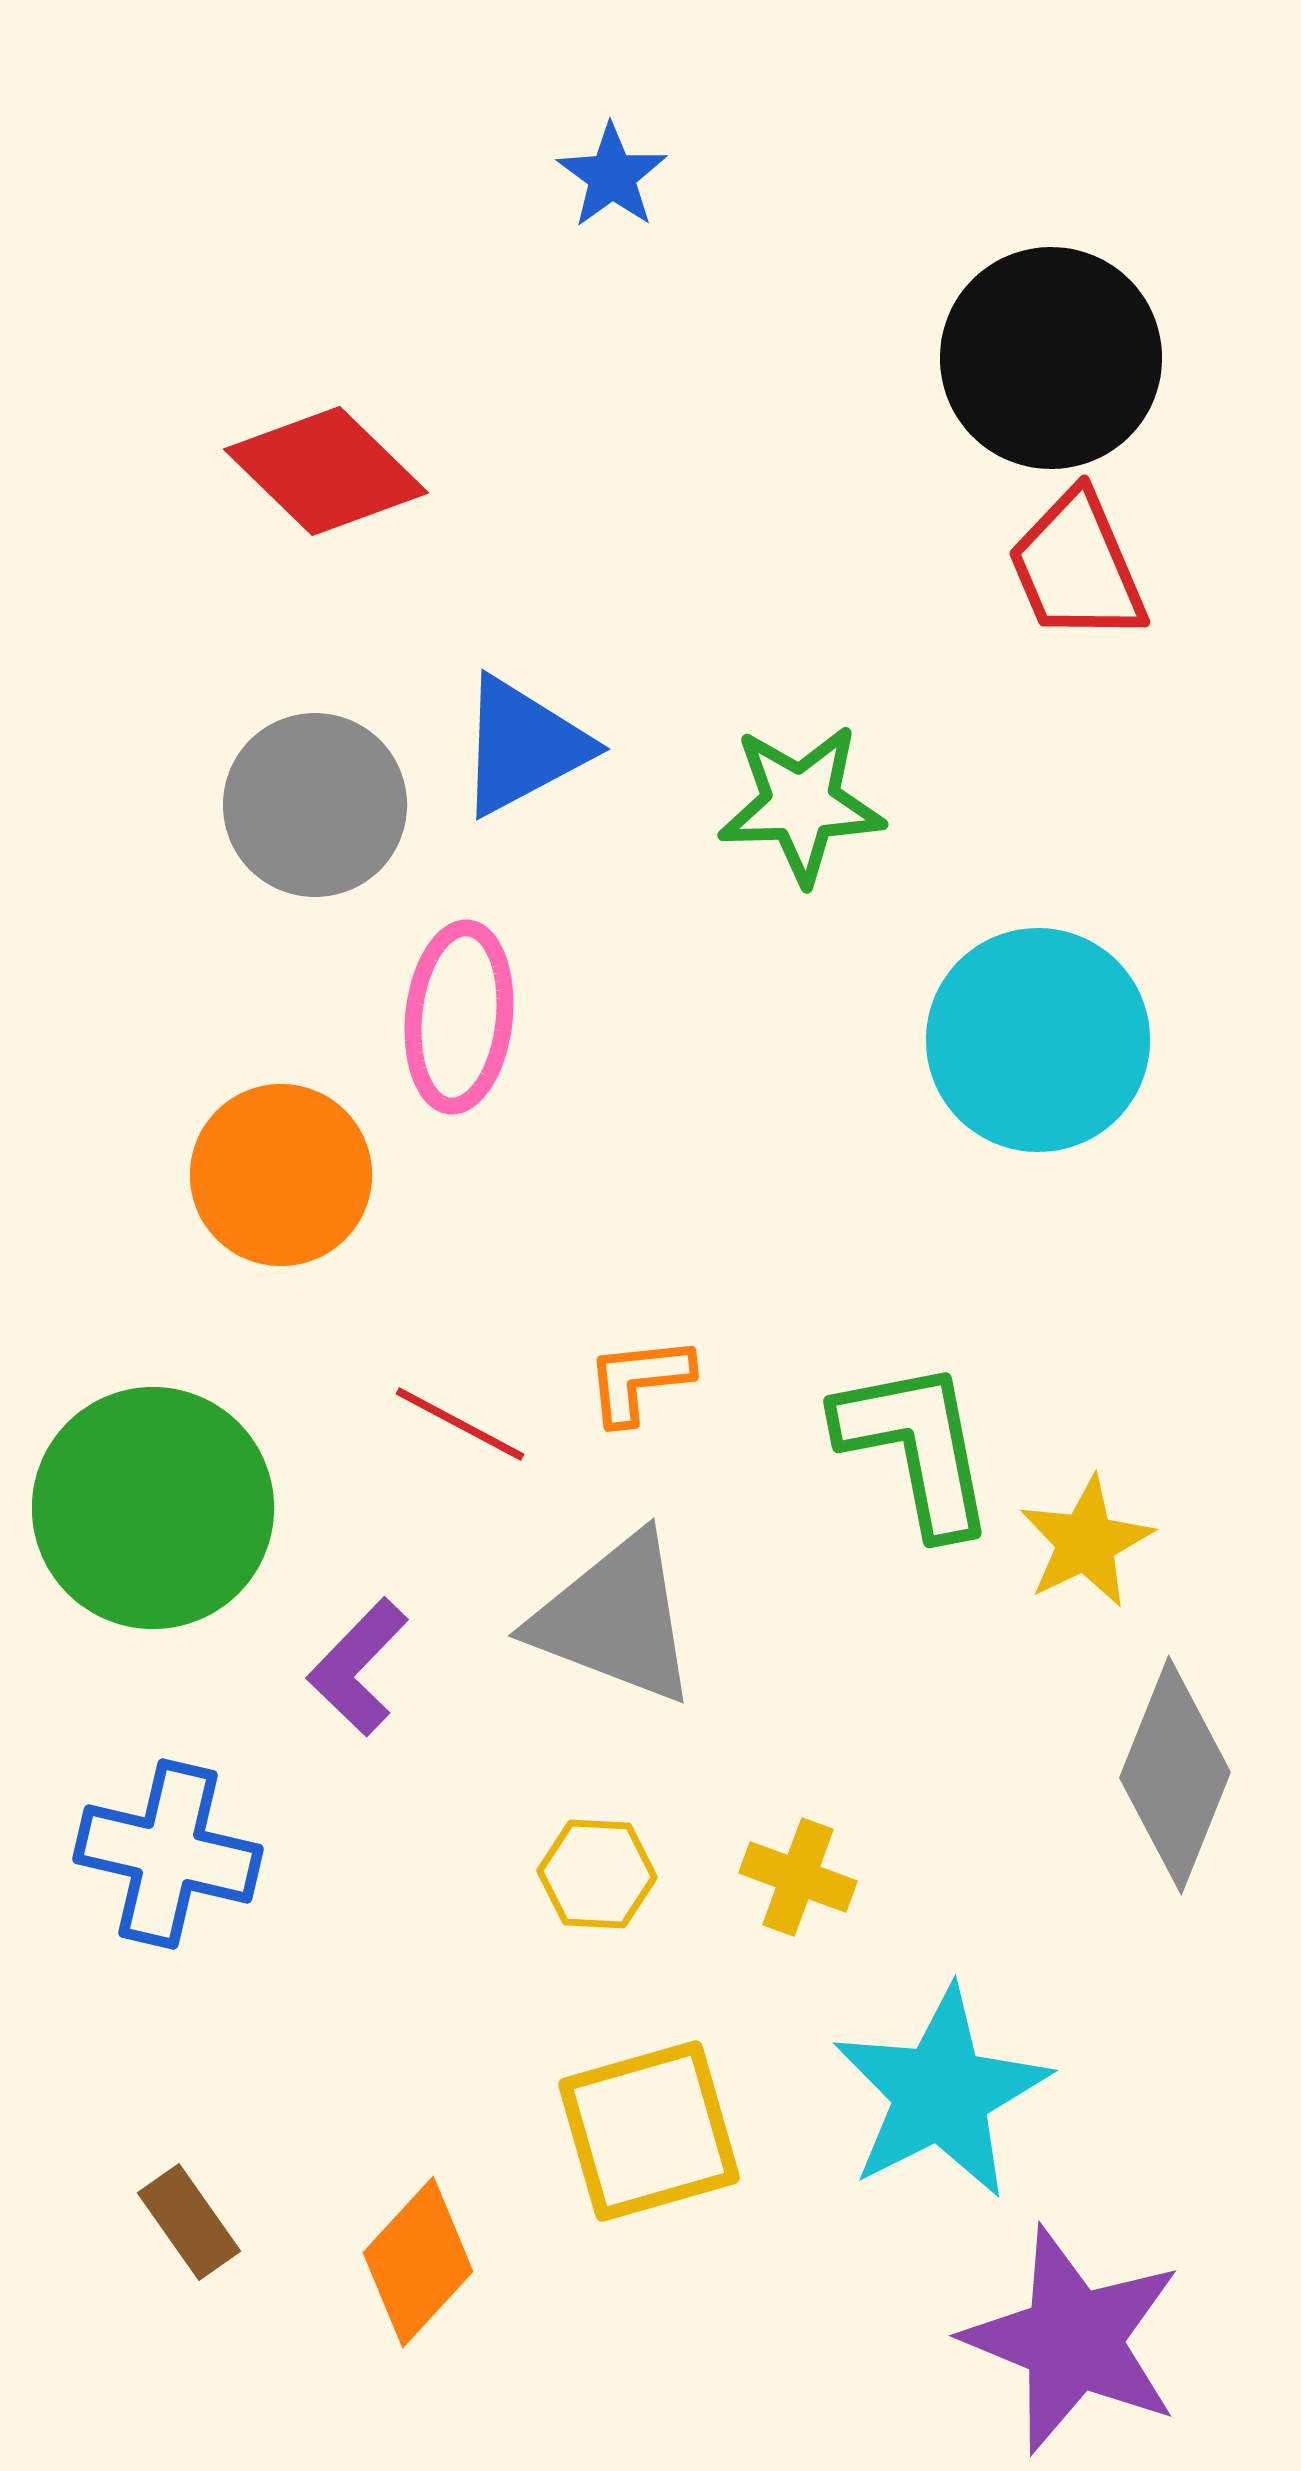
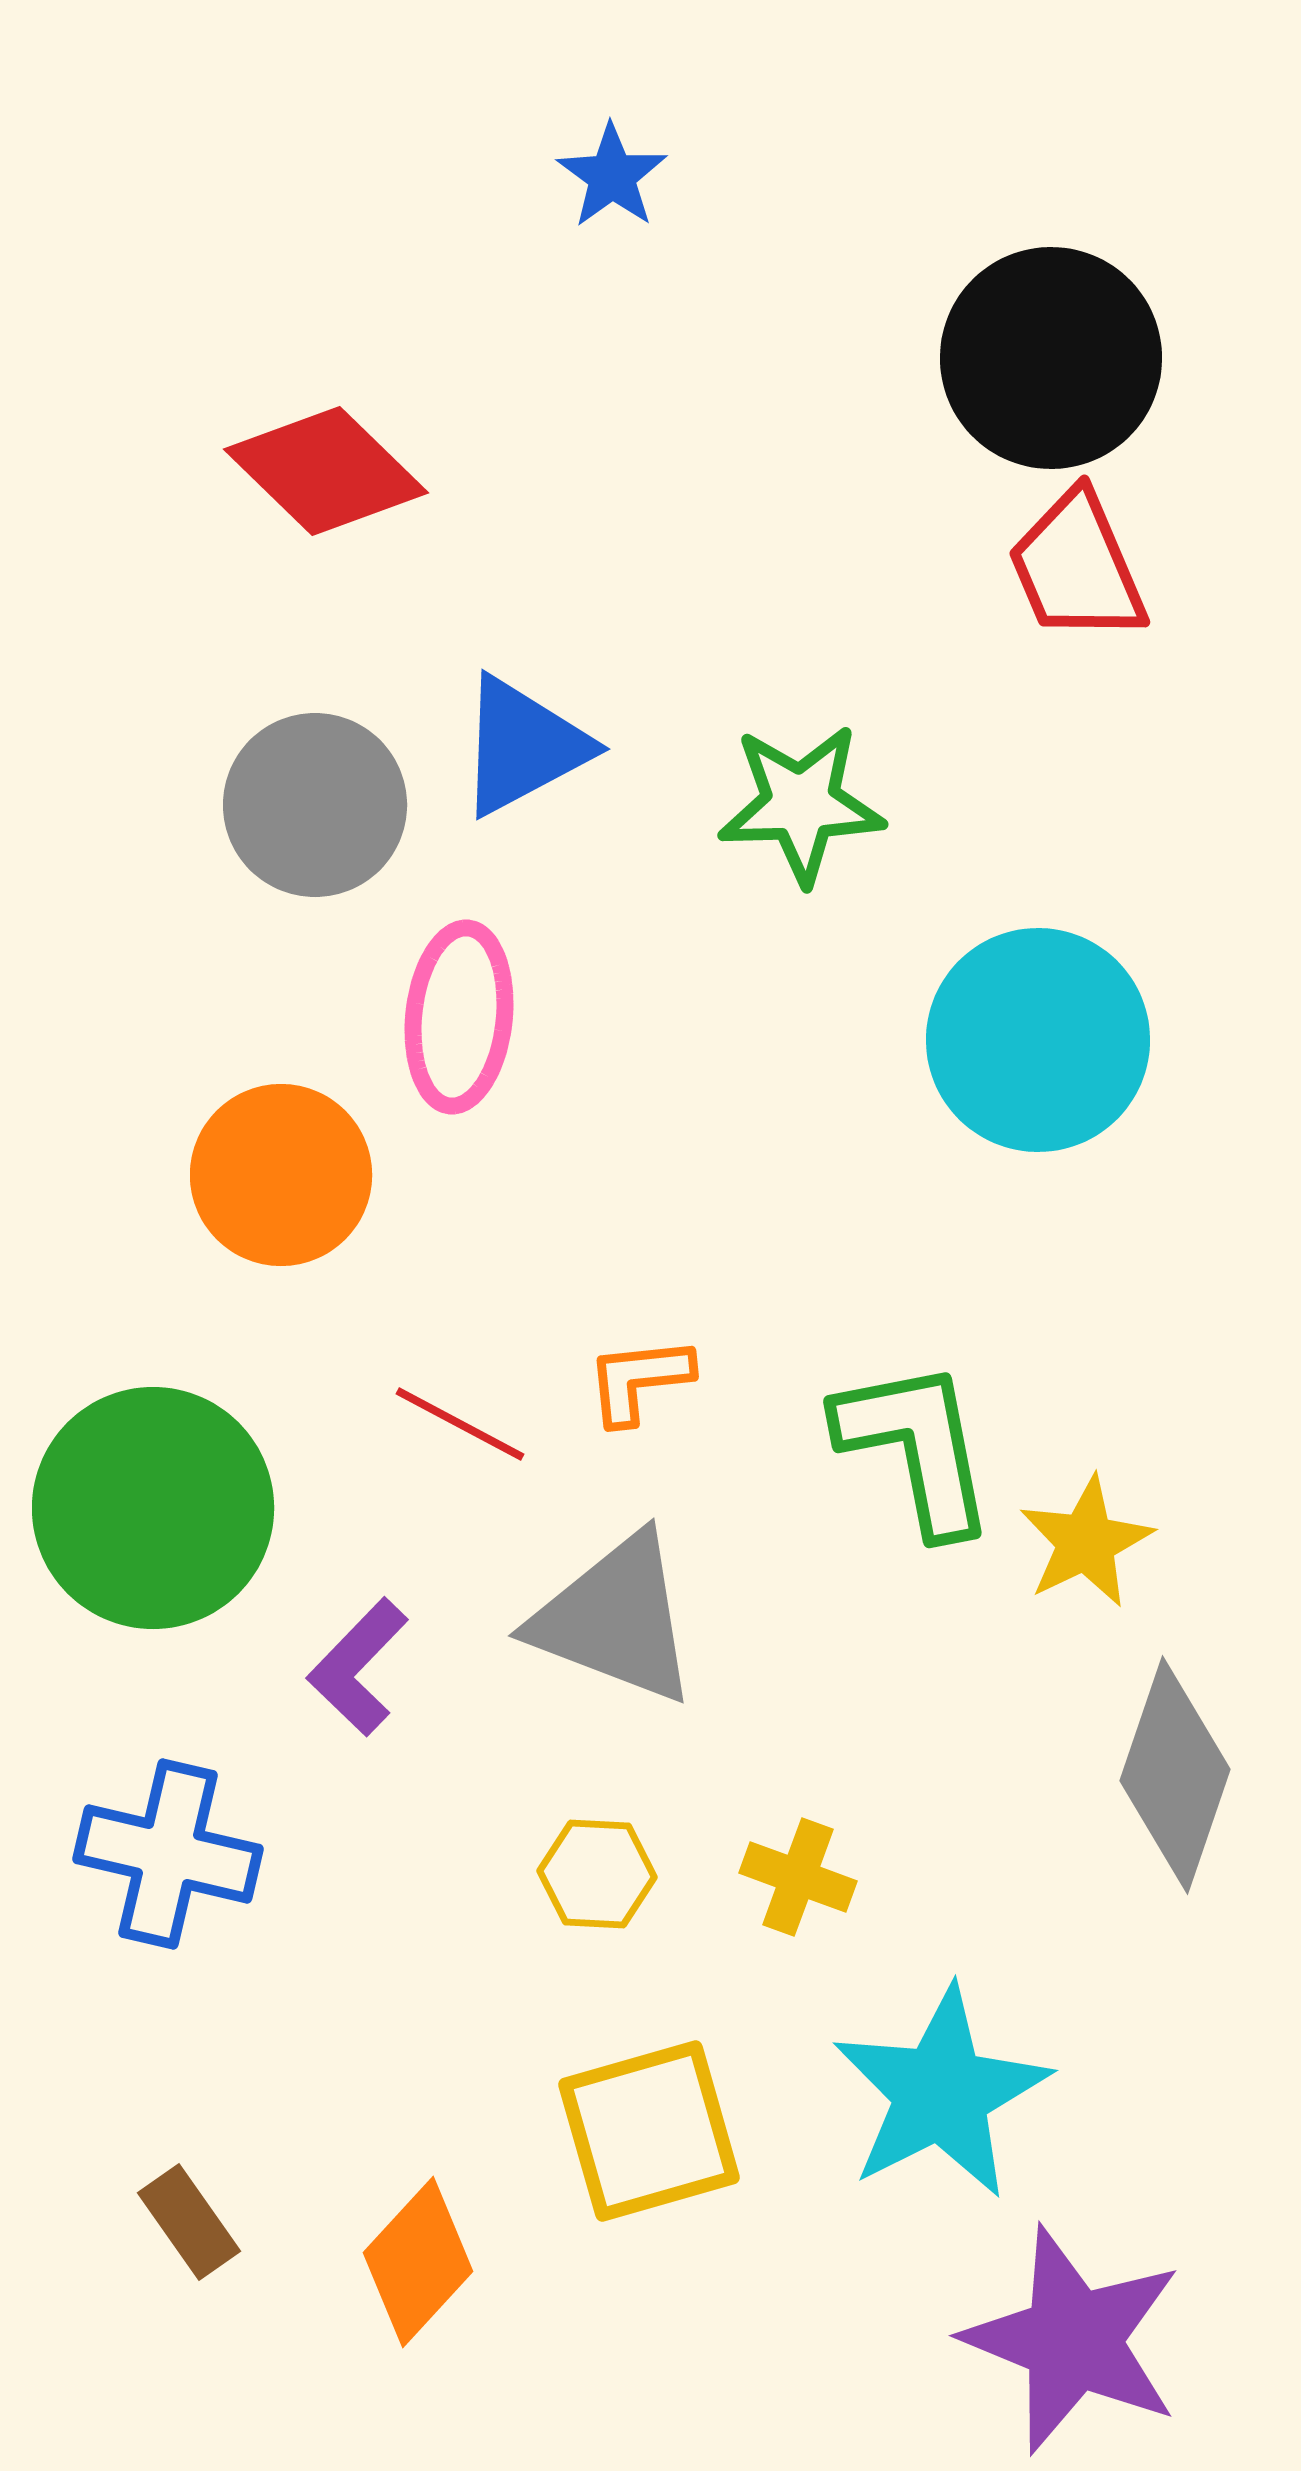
gray diamond: rotated 3 degrees counterclockwise
